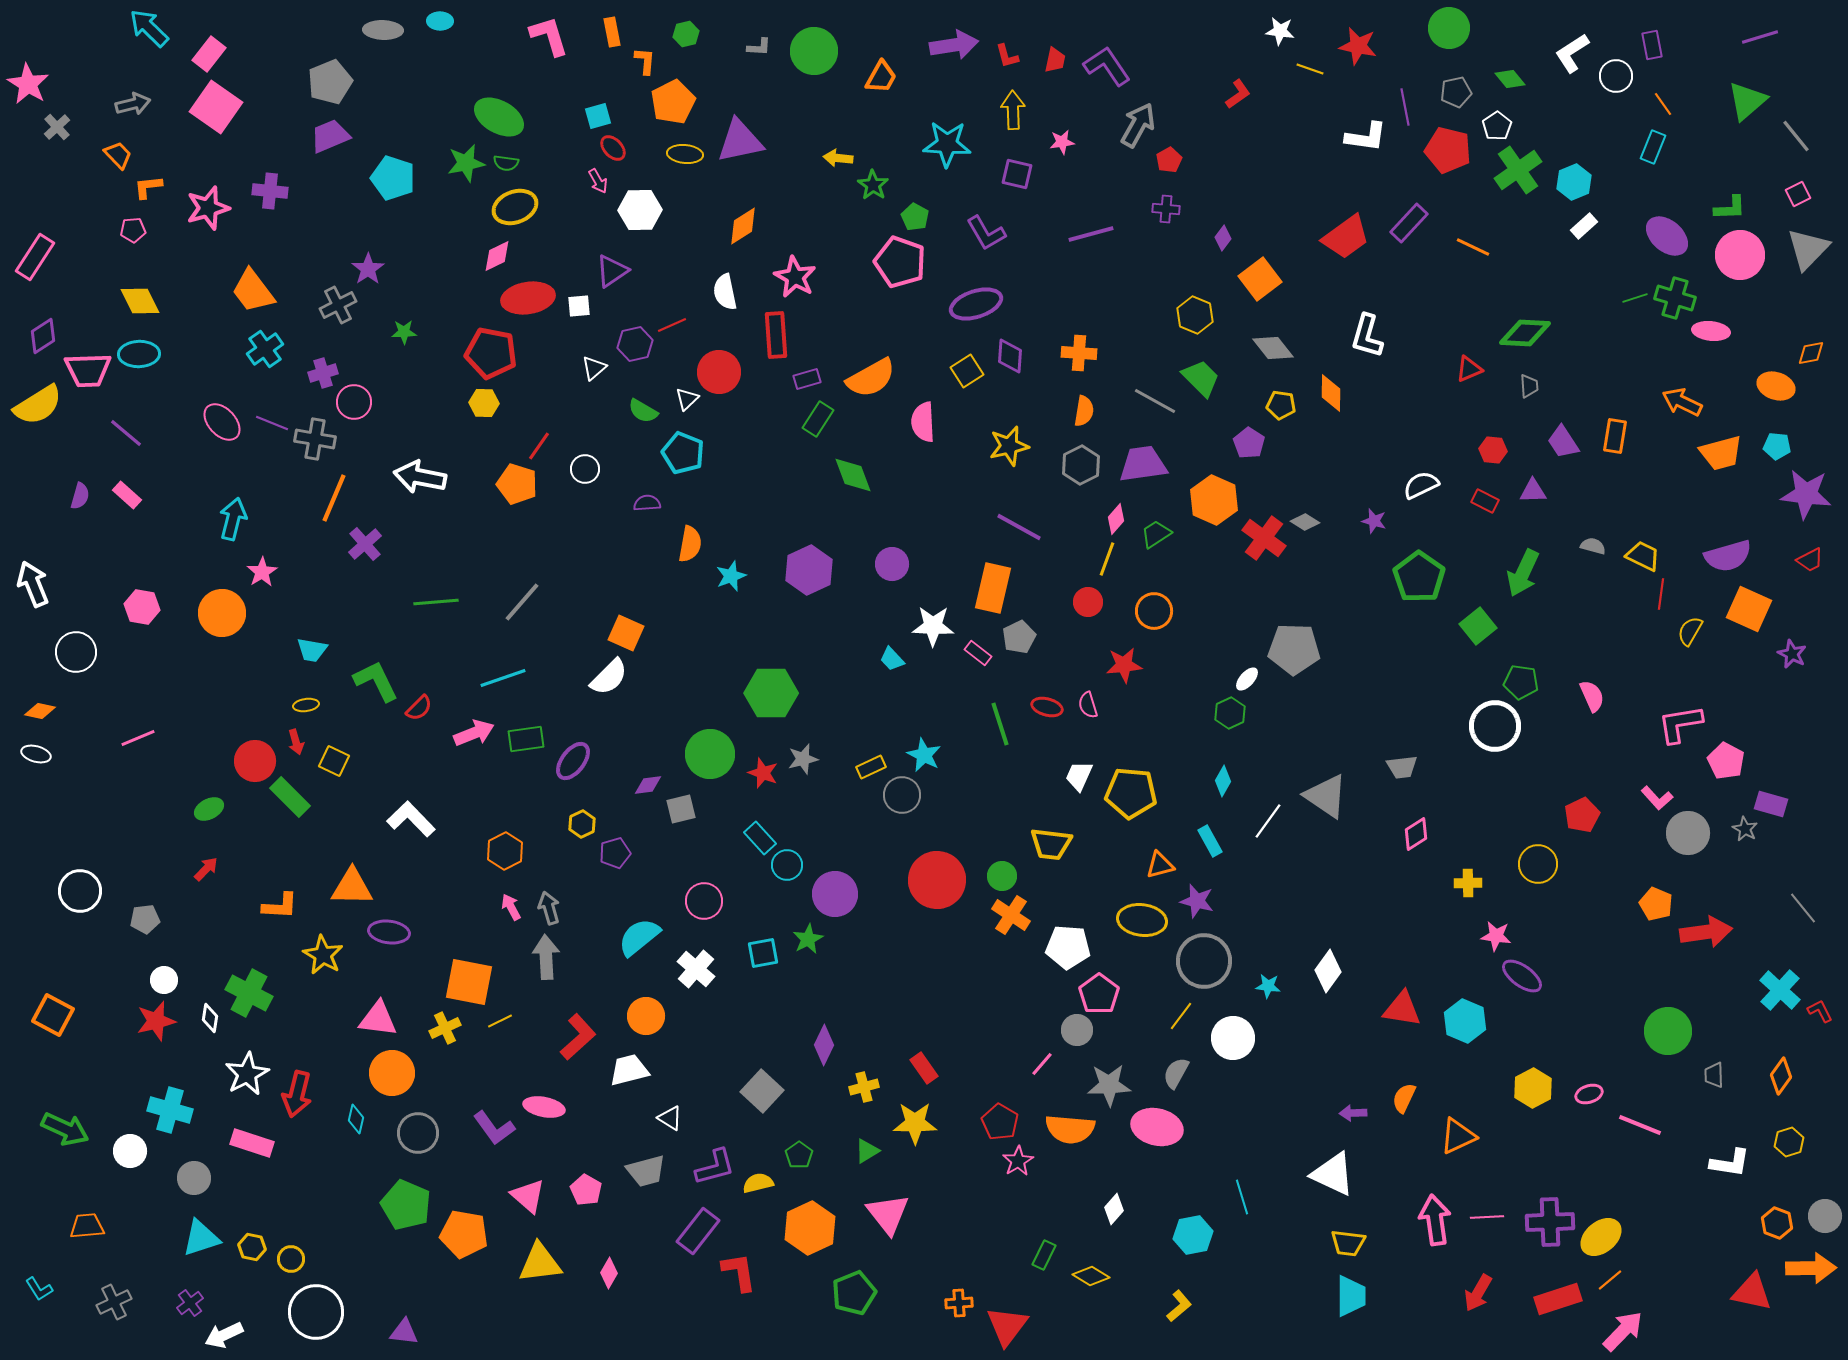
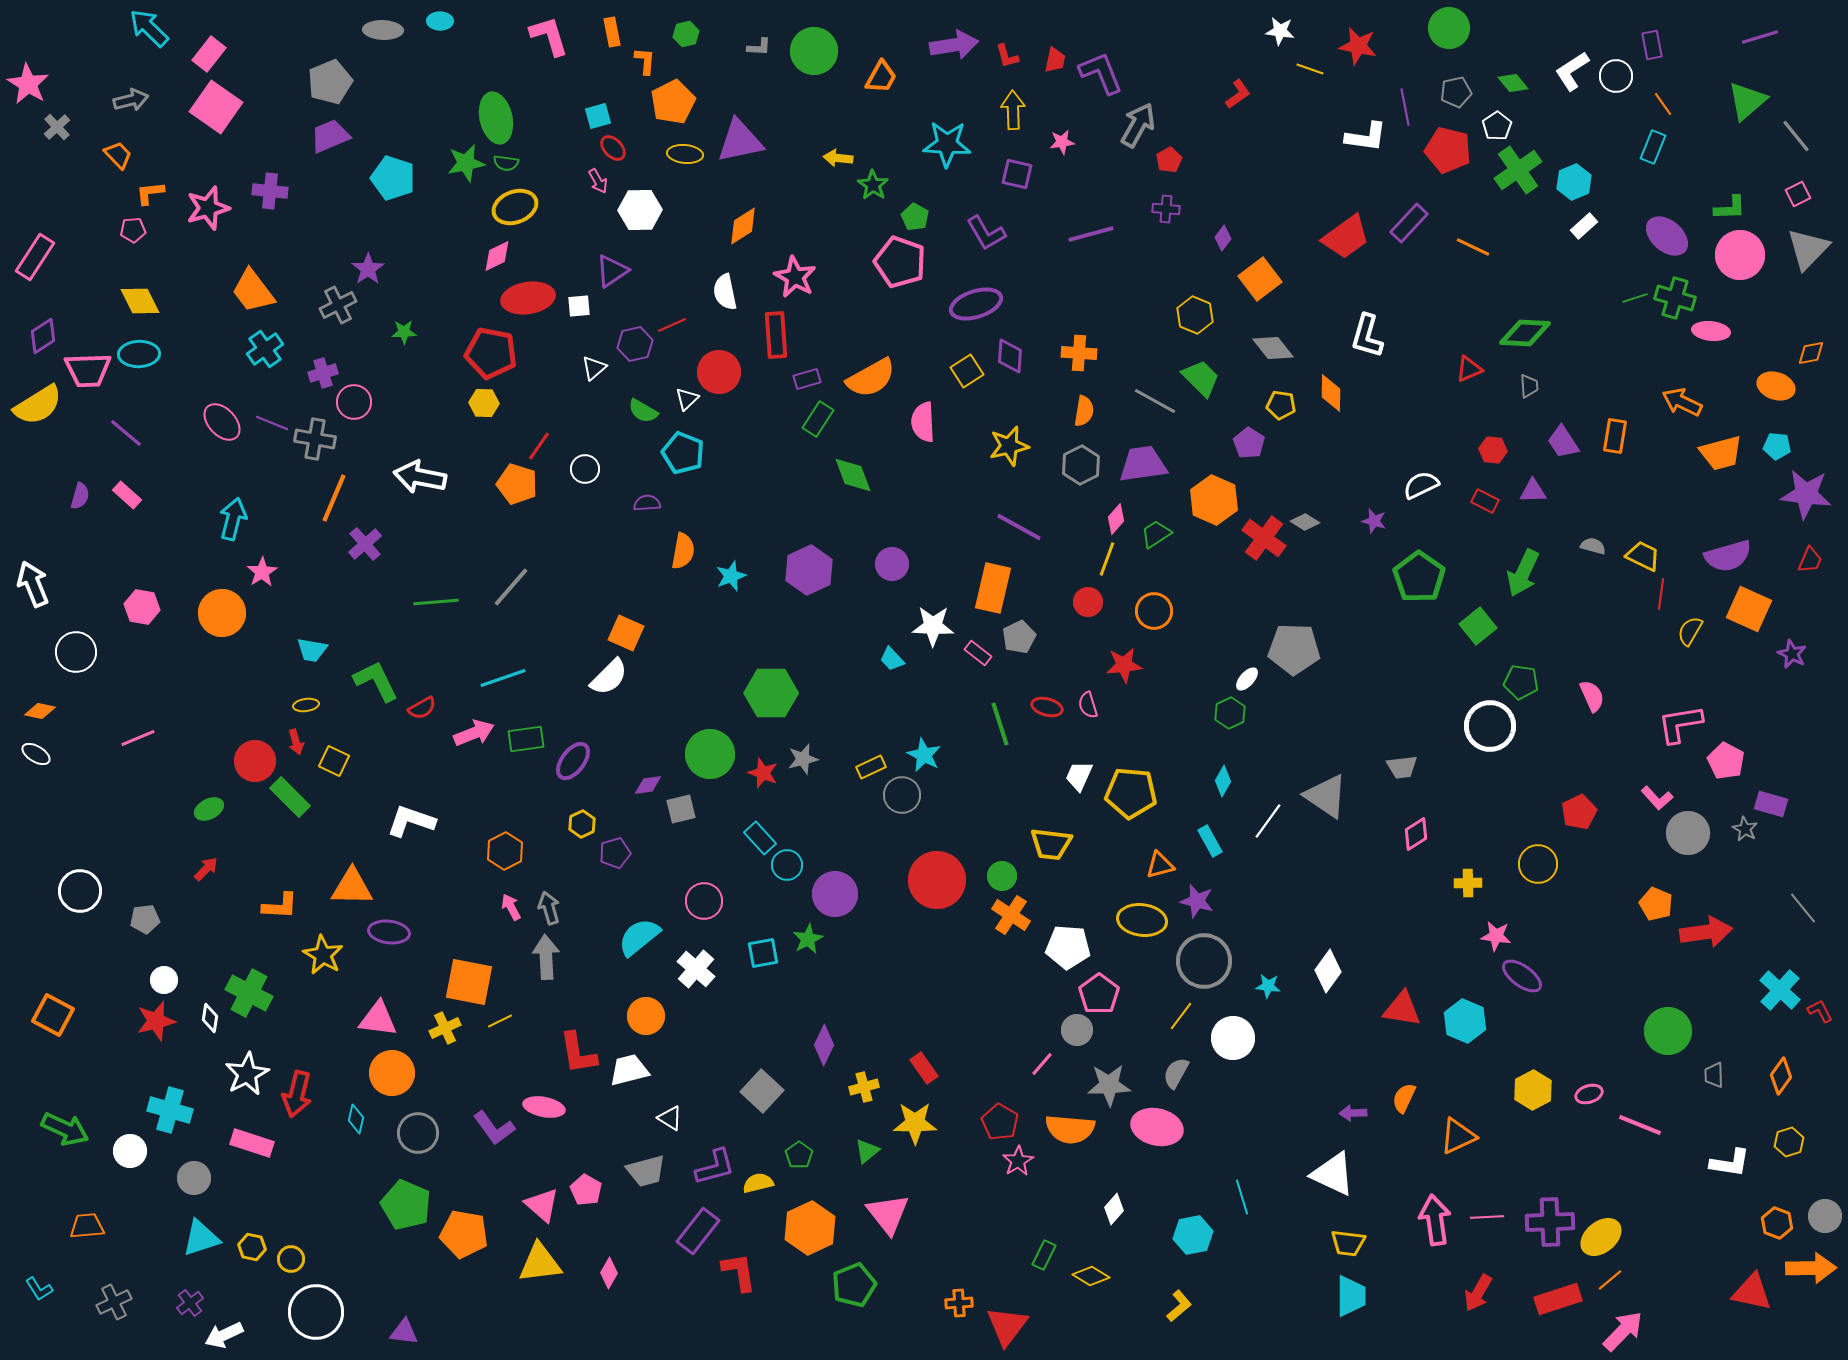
white L-shape at (1572, 53): moved 18 px down
purple L-shape at (1107, 66): moved 6 px left, 7 px down; rotated 12 degrees clockwise
green diamond at (1510, 79): moved 3 px right, 4 px down
gray arrow at (133, 104): moved 2 px left, 4 px up
green ellipse at (499, 117): moved 3 px left, 1 px down; rotated 48 degrees clockwise
orange L-shape at (148, 187): moved 2 px right, 6 px down
orange semicircle at (690, 544): moved 7 px left, 7 px down
red trapezoid at (1810, 560): rotated 40 degrees counterclockwise
gray line at (522, 602): moved 11 px left, 15 px up
red semicircle at (419, 708): moved 3 px right; rotated 16 degrees clockwise
white circle at (1495, 726): moved 5 px left
white ellipse at (36, 754): rotated 16 degrees clockwise
red pentagon at (1582, 815): moved 3 px left, 3 px up
white L-shape at (411, 819): moved 2 px down; rotated 27 degrees counterclockwise
red L-shape at (578, 1037): moved 16 px down; rotated 123 degrees clockwise
yellow hexagon at (1533, 1088): moved 2 px down
green triangle at (867, 1151): rotated 8 degrees counterclockwise
pink triangle at (528, 1196): moved 14 px right, 9 px down
green pentagon at (854, 1293): moved 8 px up
